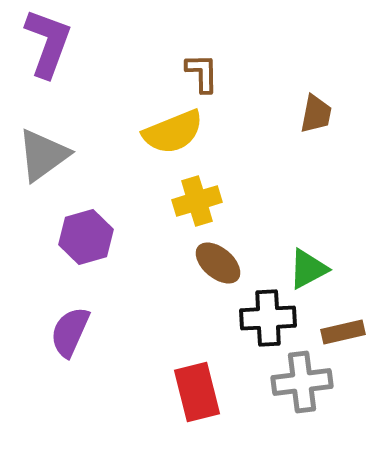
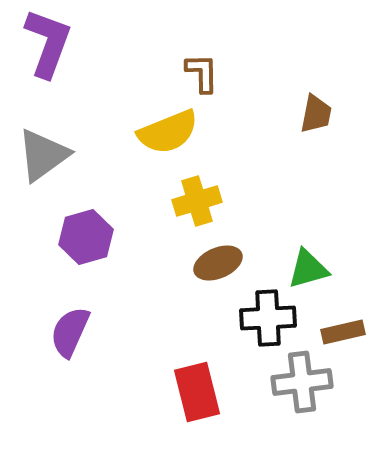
yellow semicircle: moved 5 px left
brown ellipse: rotated 63 degrees counterclockwise
green triangle: rotated 12 degrees clockwise
